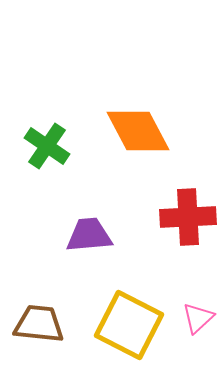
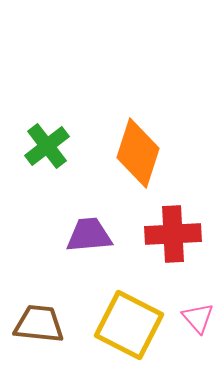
orange diamond: moved 22 px down; rotated 46 degrees clockwise
green cross: rotated 18 degrees clockwise
red cross: moved 15 px left, 17 px down
pink triangle: rotated 28 degrees counterclockwise
